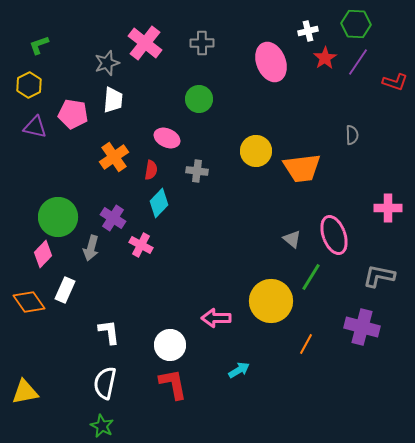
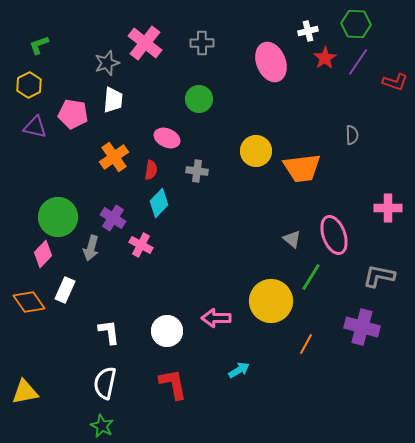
white circle at (170, 345): moved 3 px left, 14 px up
